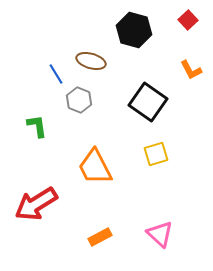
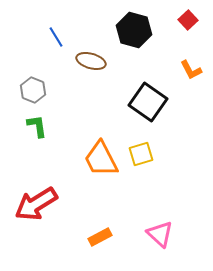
blue line: moved 37 px up
gray hexagon: moved 46 px left, 10 px up
yellow square: moved 15 px left
orange trapezoid: moved 6 px right, 8 px up
